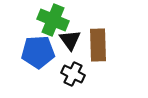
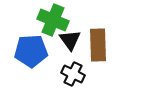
blue pentagon: moved 7 px left, 1 px up
